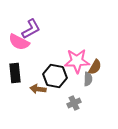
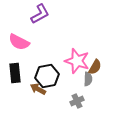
purple L-shape: moved 9 px right, 15 px up
pink star: rotated 20 degrees clockwise
black hexagon: moved 8 px left; rotated 20 degrees counterclockwise
brown arrow: rotated 21 degrees clockwise
gray cross: moved 3 px right, 2 px up
